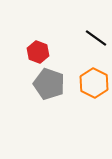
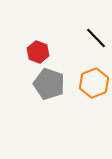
black line: rotated 10 degrees clockwise
orange hexagon: rotated 12 degrees clockwise
